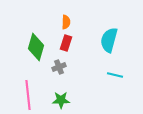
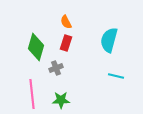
orange semicircle: rotated 152 degrees clockwise
gray cross: moved 3 px left, 1 px down
cyan line: moved 1 px right, 1 px down
pink line: moved 4 px right, 1 px up
